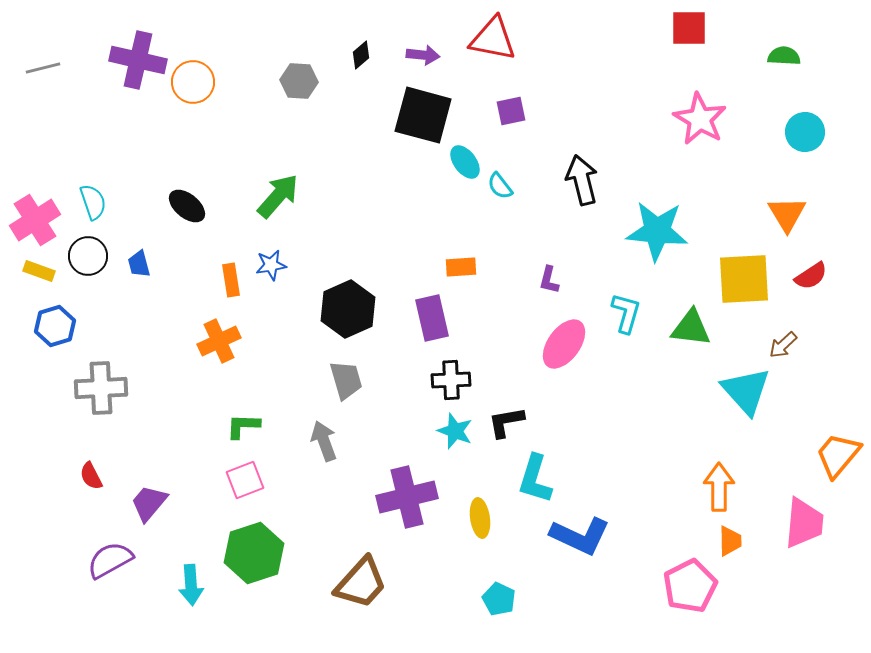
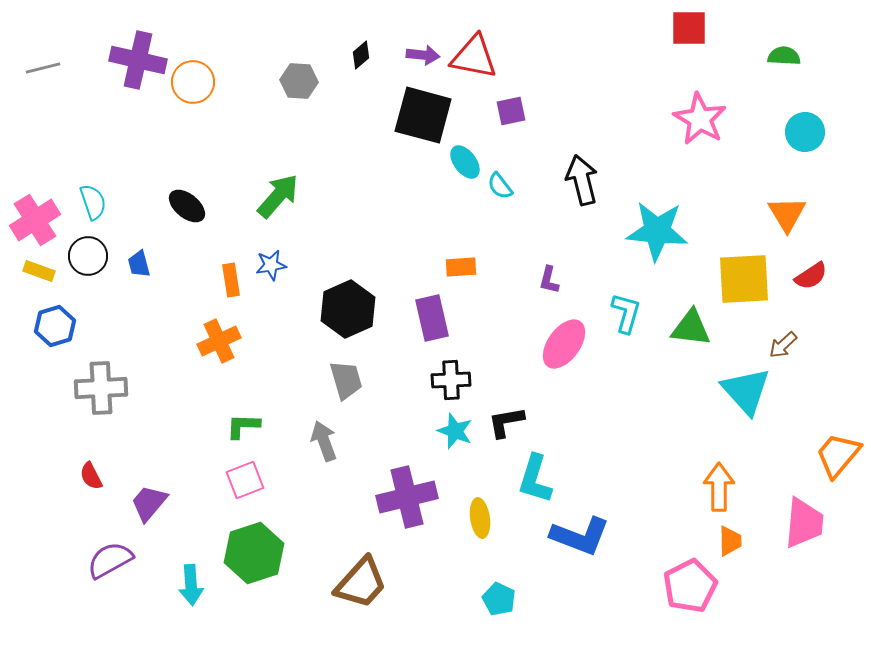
red triangle at (493, 39): moved 19 px left, 18 px down
blue L-shape at (580, 536): rotated 4 degrees counterclockwise
